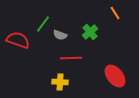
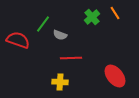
green cross: moved 2 px right, 15 px up
